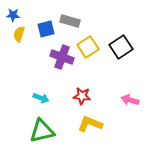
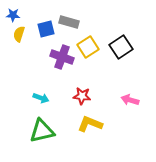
gray rectangle: moved 1 px left, 1 px down
